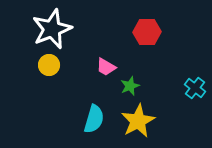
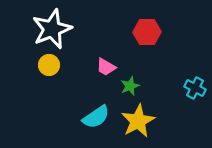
cyan cross: rotated 10 degrees counterclockwise
cyan semicircle: moved 2 px right, 2 px up; rotated 40 degrees clockwise
